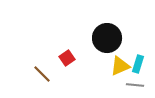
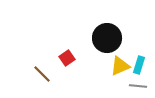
cyan rectangle: moved 1 px right, 1 px down
gray line: moved 3 px right, 1 px down
